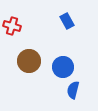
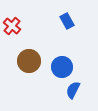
red cross: rotated 24 degrees clockwise
blue circle: moved 1 px left
blue semicircle: rotated 12 degrees clockwise
